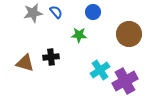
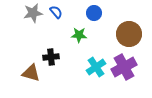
blue circle: moved 1 px right, 1 px down
brown triangle: moved 6 px right, 10 px down
cyan cross: moved 4 px left, 3 px up
purple cross: moved 1 px left, 14 px up
